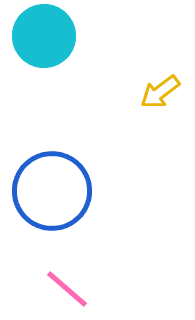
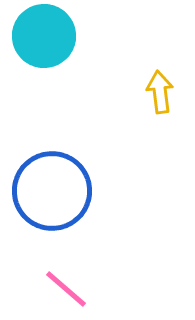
yellow arrow: rotated 120 degrees clockwise
pink line: moved 1 px left
